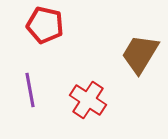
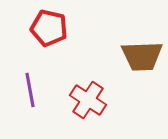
red pentagon: moved 4 px right, 3 px down
brown trapezoid: moved 2 px right, 2 px down; rotated 123 degrees counterclockwise
